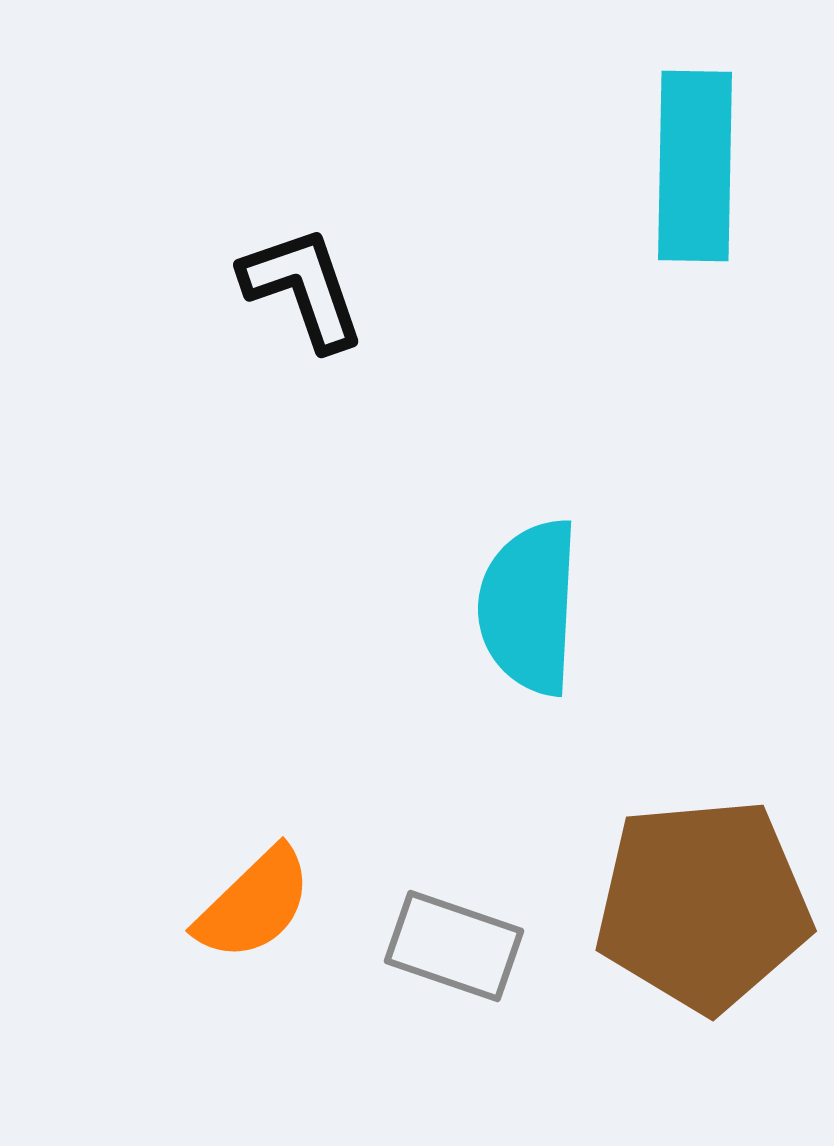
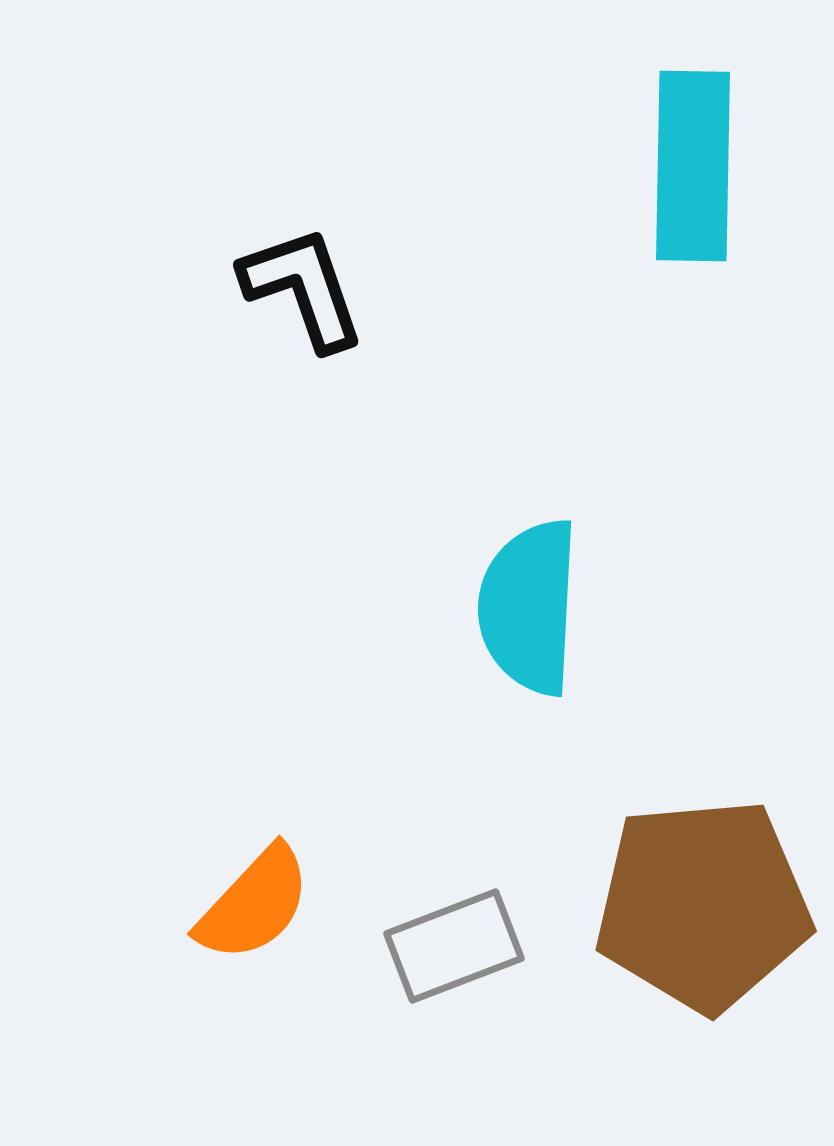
cyan rectangle: moved 2 px left
orange semicircle: rotated 3 degrees counterclockwise
gray rectangle: rotated 40 degrees counterclockwise
